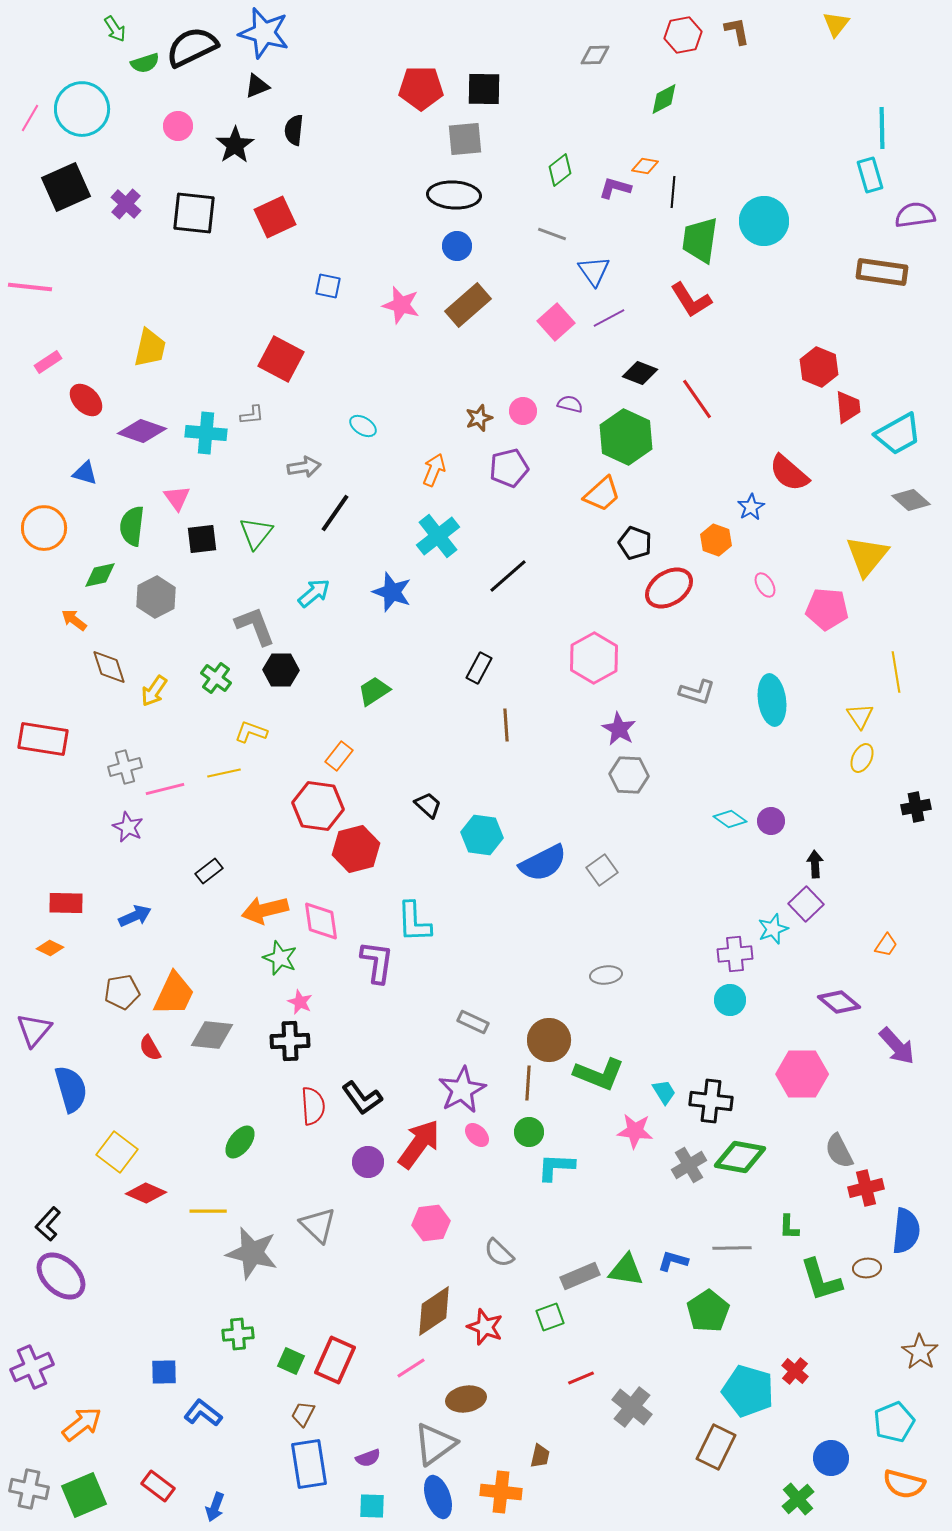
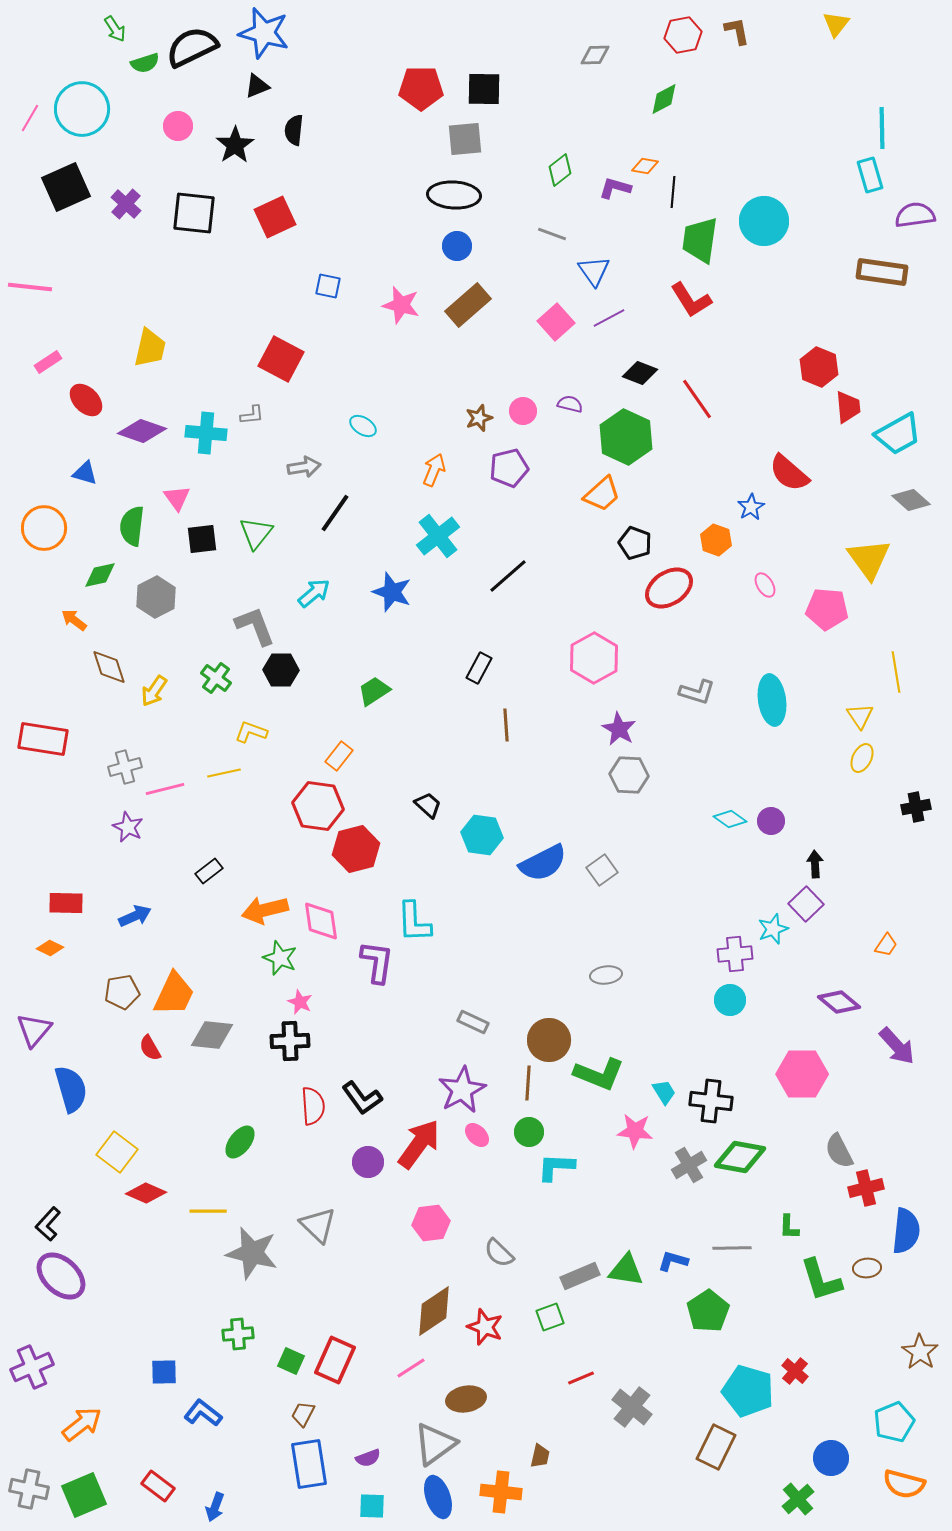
yellow triangle at (867, 556): moved 2 px right, 3 px down; rotated 15 degrees counterclockwise
